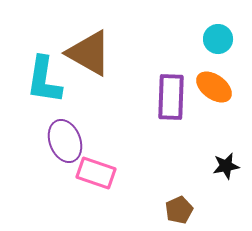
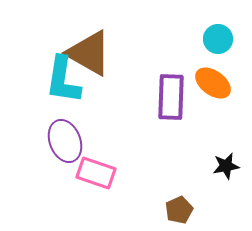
cyan L-shape: moved 19 px right
orange ellipse: moved 1 px left, 4 px up
